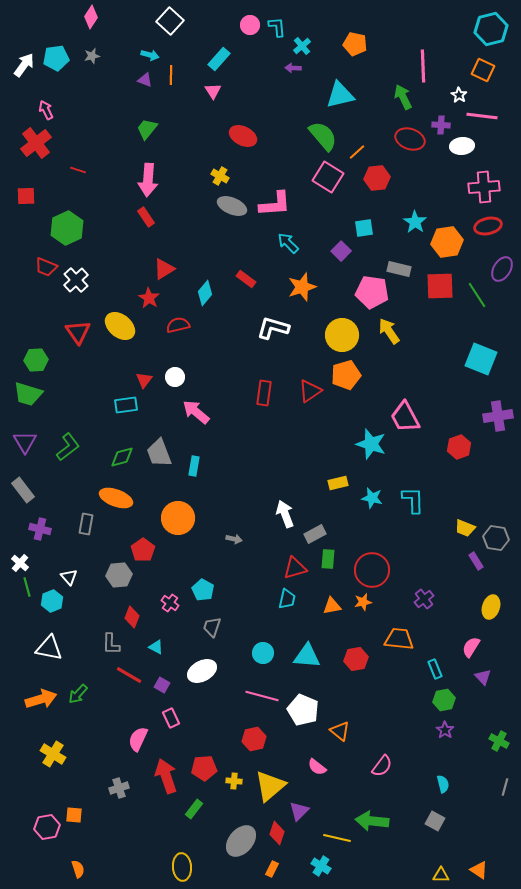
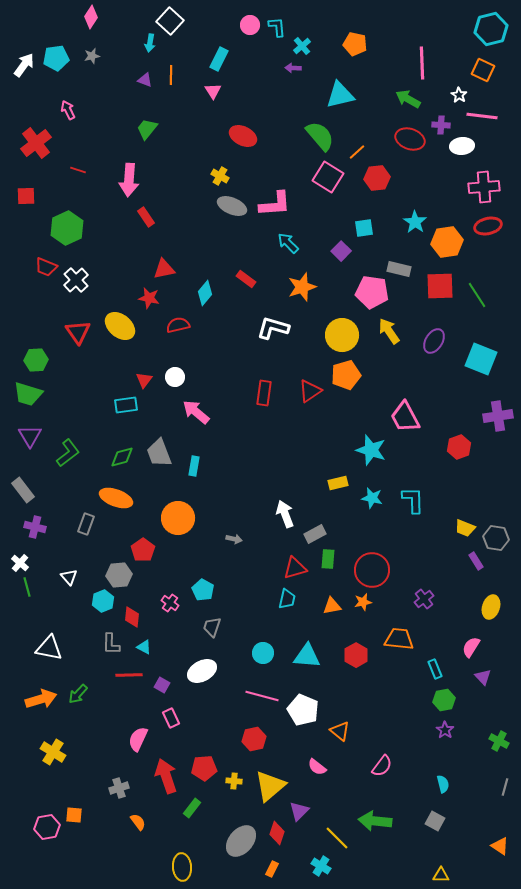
cyan arrow at (150, 55): moved 12 px up; rotated 84 degrees clockwise
cyan rectangle at (219, 59): rotated 15 degrees counterclockwise
pink line at (423, 66): moved 1 px left, 3 px up
green arrow at (403, 97): moved 5 px right, 2 px down; rotated 35 degrees counterclockwise
pink arrow at (46, 110): moved 22 px right
green semicircle at (323, 136): moved 3 px left
pink arrow at (148, 180): moved 19 px left
red triangle at (164, 269): rotated 20 degrees clockwise
purple ellipse at (502, 269): moved 68 px left, 72 px down
red star at (149, 298): rotated 20 degrees counterclockwise
purple triangle at (25, 442): moved 5 px right, 6 px up
cyan star at (371, 444): moved 6 px down
green L-shape at (68, 447): moved 6 px down
gray rectangle at (86, 524): rotated 10 degrees clockwise
purple cross at (40, 529): moved 5 px left, 2 px up
cyan hexagon at (52, 601): moved 51 px right
red diamond at (132, 617): rotated 15 degrees counterclockwise
cyan triangle at (156, 647): moved 12 px left
red hexagon at (356, 659): moved 4 px up; rotated 20 degrees counterclockwise
red line at (129, 675): rotated 32 degrees counterclockwise
yellow cross at (53, 754): moved 2 px up
green rectangle at (194, 809): moved 2 px left, 1 px up
green arrow at (372, 821): moved 3 px right
yellow line at (337, 838): rotated 32 degrees clockwise
orange semicircle at (78, 869): moved 60 px right, 47 px up; rotated 18 degrees counterclockwise
orange triangle at (479, 870): moved 21 px right, 24 px up
